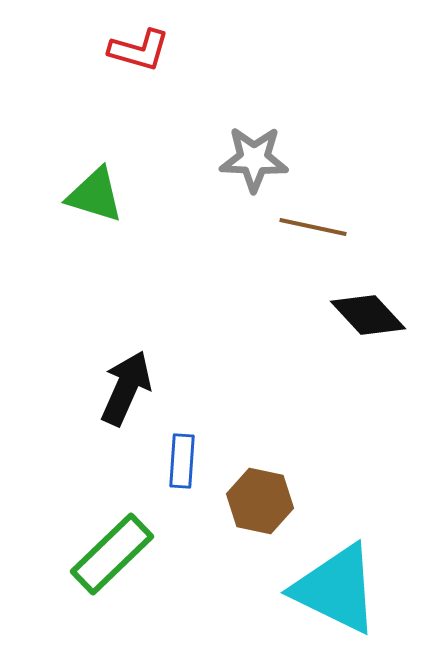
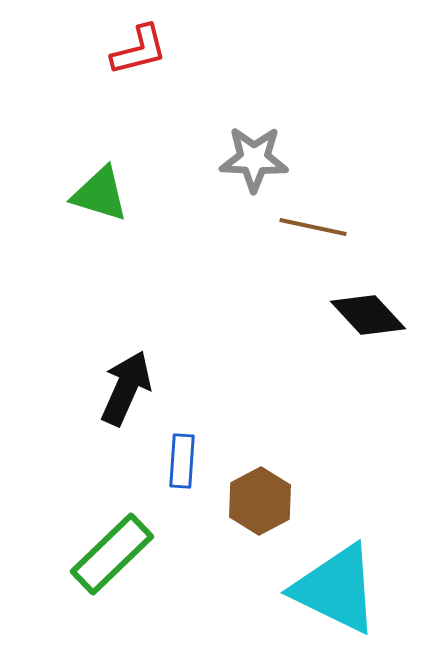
red L-shape: rotated 30 degrees counterclockwise
green triangle: moved 5 px right, 1 px up
brown hexagon: rotated 20 degrees clockwise
